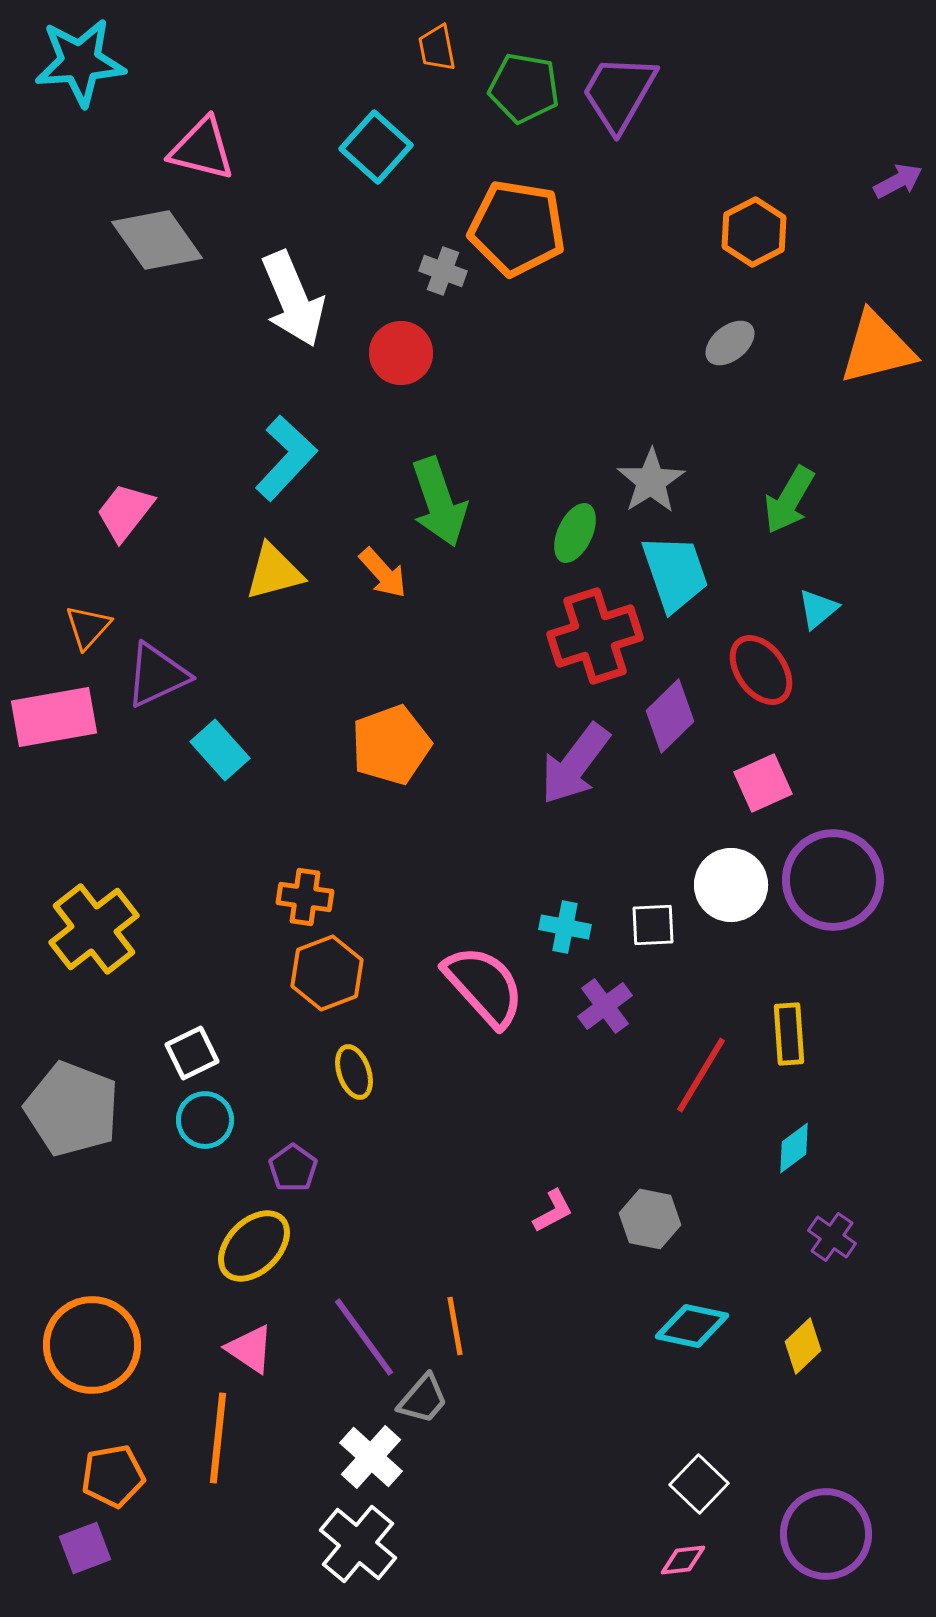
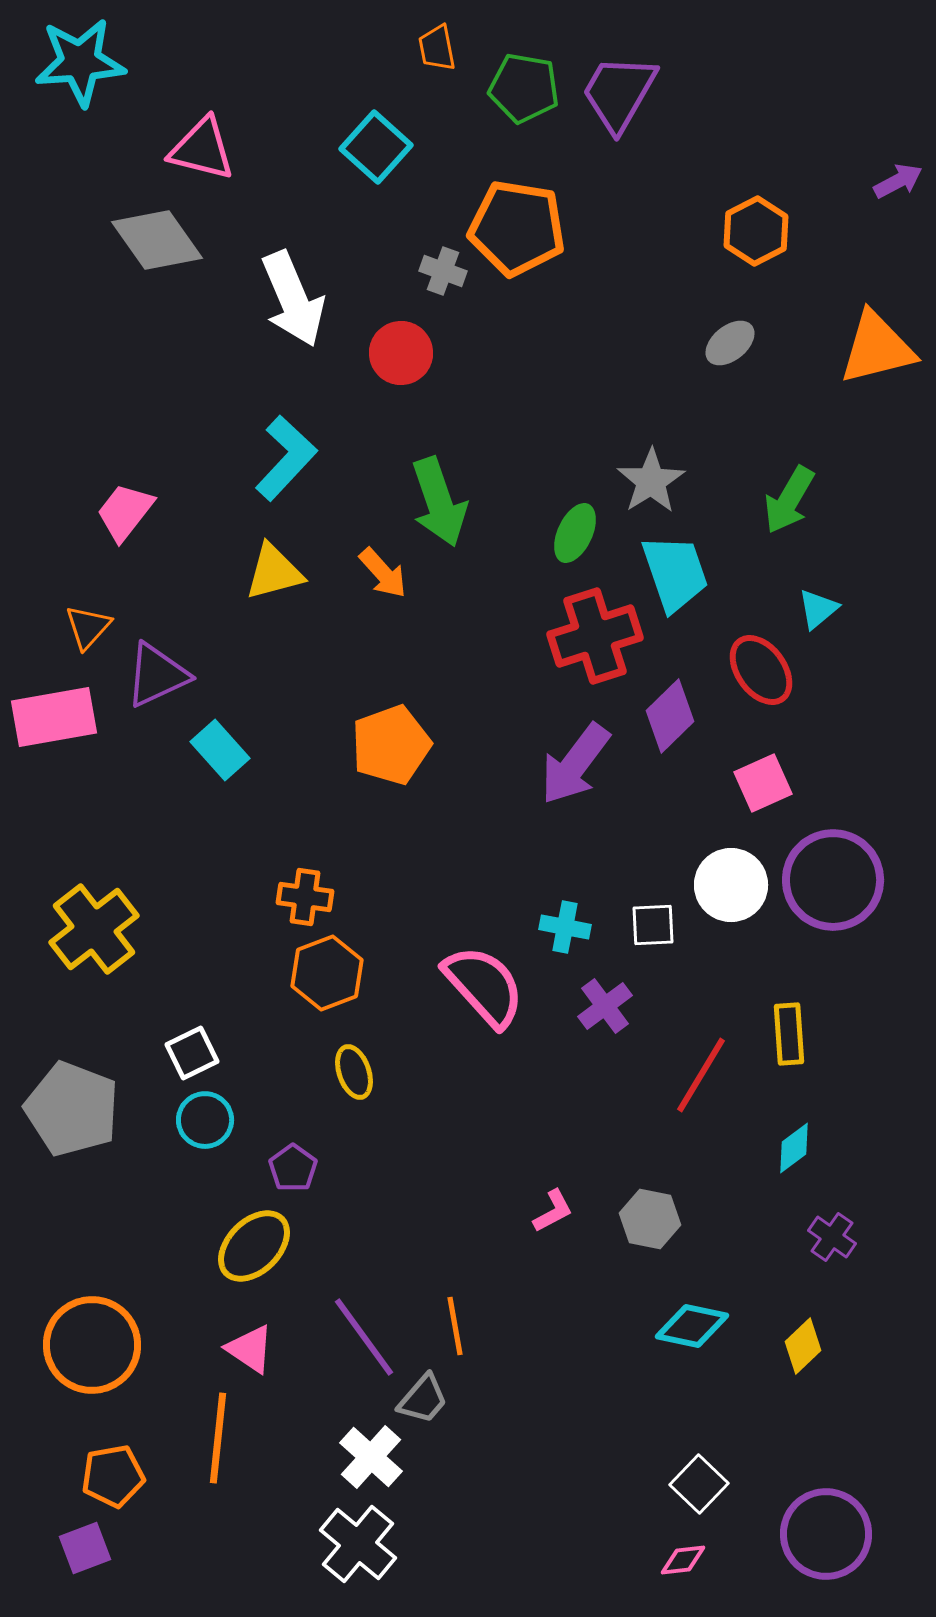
orange hexagon at (754, 232): moved 2 px right, 1 px up
